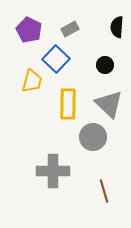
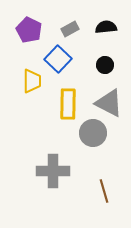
black semicircle: moved 11 px left; rotated 80 degrees clockwise
blue square: moved 2 px right
yellow trapezoid: rotated 15 degrees counterclockwise
gray triangle: moved 1 px up; rotated 16 degrees counterclockwise
gray circle: moved 4 px up
